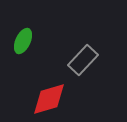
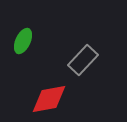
red diamond: rotated 6 degrees clockwise
